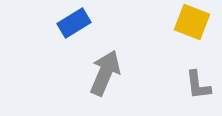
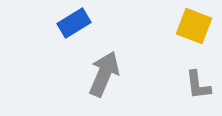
yellow square: moved 2 px right, 4 px down
gray arrow: moved 1 px left, 1 px down
